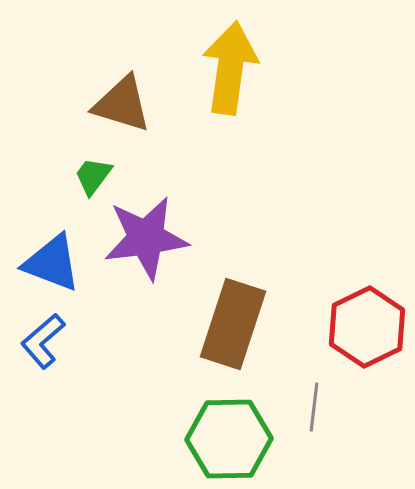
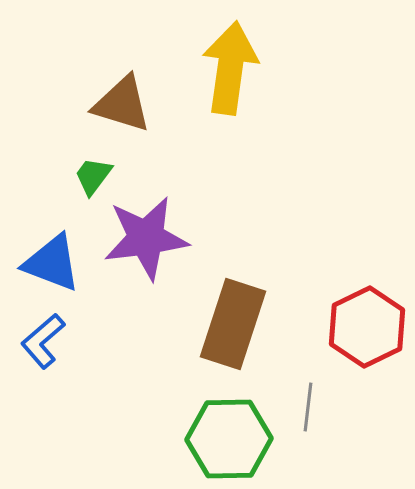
gray line: moved 6 px left
